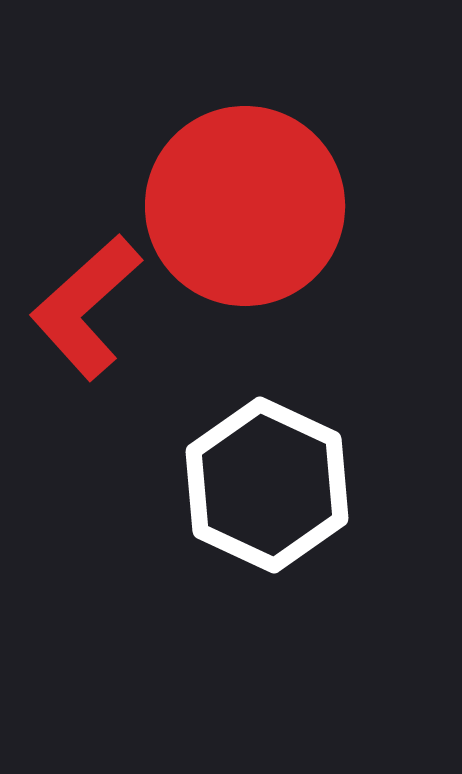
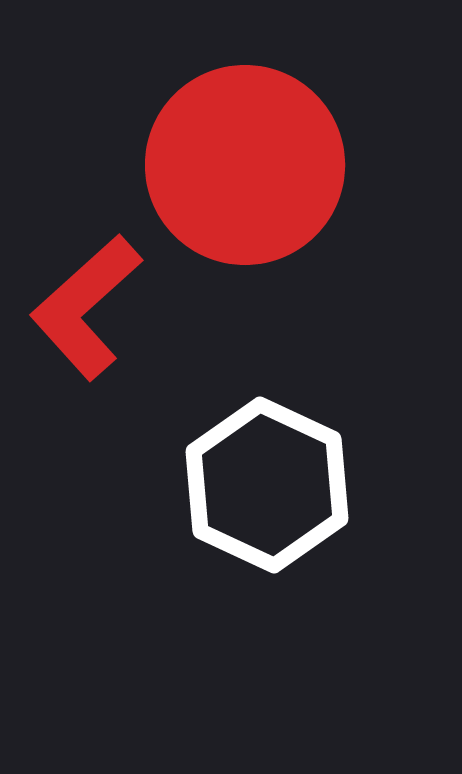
red circle: moved 41 px up
